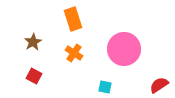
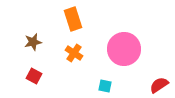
brown star: rotated 18 degrees clockwise
cyan square: moved 1 px up
